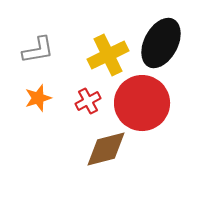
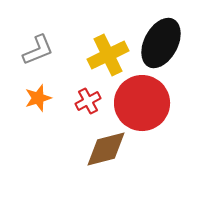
gray L-shape: rotated 12 degrees counterclockwise
